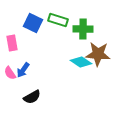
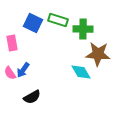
cyan diamond: moved 10 px down; rotated 25 degrees clockwise
